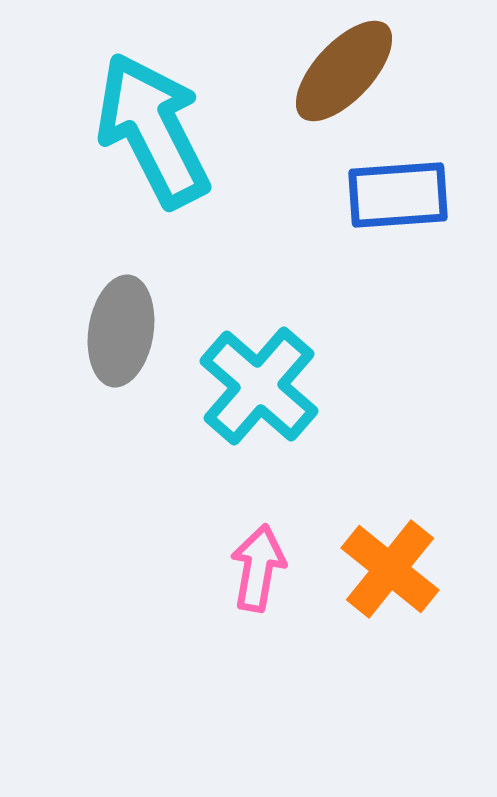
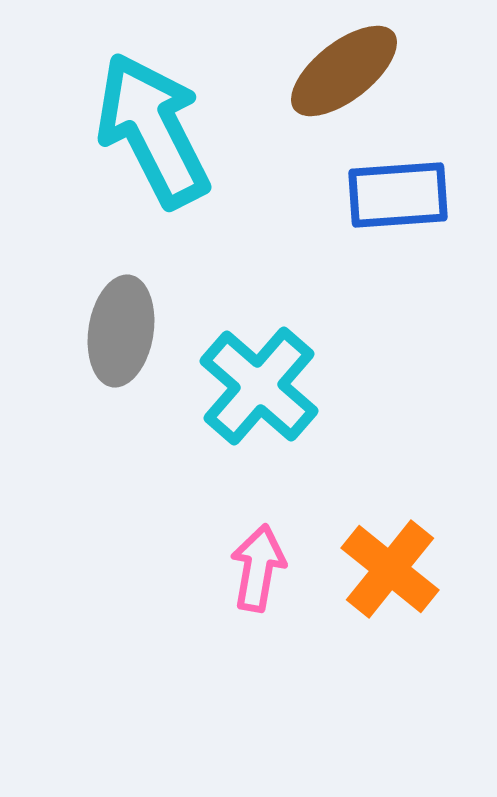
brown ellipse: rotated 9 degrees clockwise
